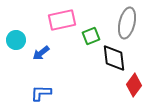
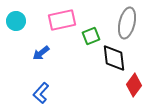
cyan circle: moved 19 px up
blue L-shape: rotated 50 degrees counterclockwise
